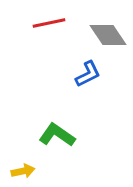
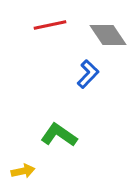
red line: moved 1 px right, 2 px down
blue L-shape: rotated 20 degrees counterclockwise
green L-shape: moved 2 px right
